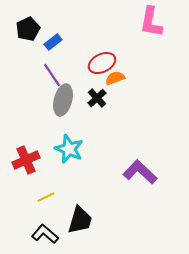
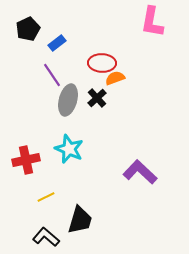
pink L-shape: moved 1 px right
blue rectangle: moved 4 px right, 1 px down
red ellipse: rotated 28 degrees clockwise
gray ellipse: moved 5 px right
red cross: rotated 12 degrees clockwise
black L-shape: moved 1 px right, 3 px down
